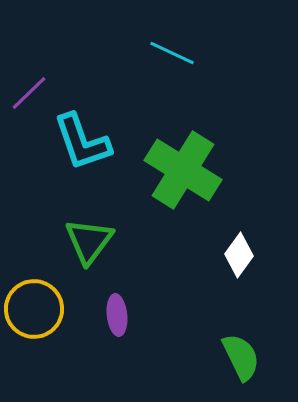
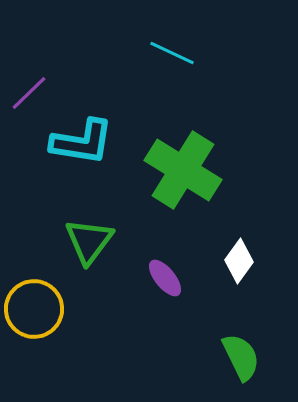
cyan L-shape: rotated 62 degrees counterclockwise
white diamond: moved 6 px down
purple ellipse: moved 48 px right, 37 px up; rotated 33 degrees counterclockwise
